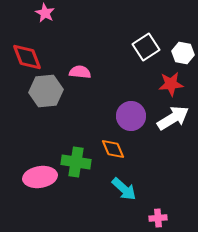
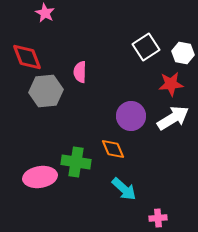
pink semicircle: rotated 95 degrees counterclockwise
